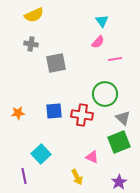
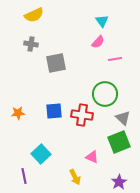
yellow arrow: moved 2 px left
